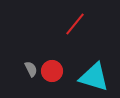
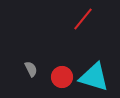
red line: moved 8 px right, 5 px up
red circle: moved 10 px right, 6 px down
